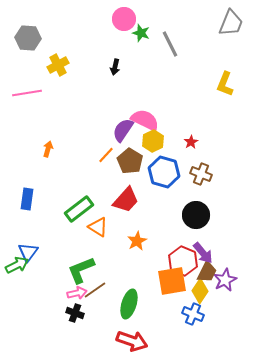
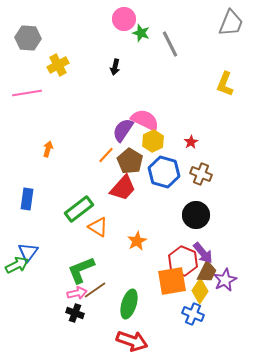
red trapezoid: moved 3 px left, 12 px up
